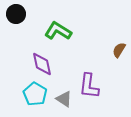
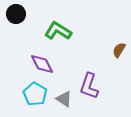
purple diamond: rotated 15 degrees counterclockwise
purple L-shape: rotated 12 degrees clockwise
